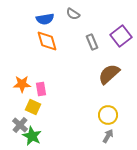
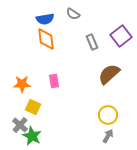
orange diamond: moved 1 px left, 2 px up; rotated 10 degrees clockwise
pink rectangle: moved 13 px right, 8 px up
